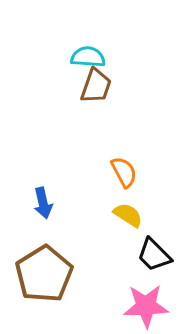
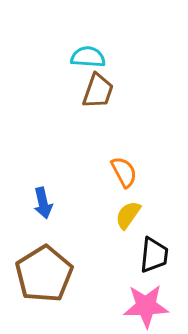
brown trapezoid: moved 2 px right, 5 px down
yellow semicircle: rotated 88 degrees counterclockwise
black trapezoid: rotated 129 degrees counterclockwise
